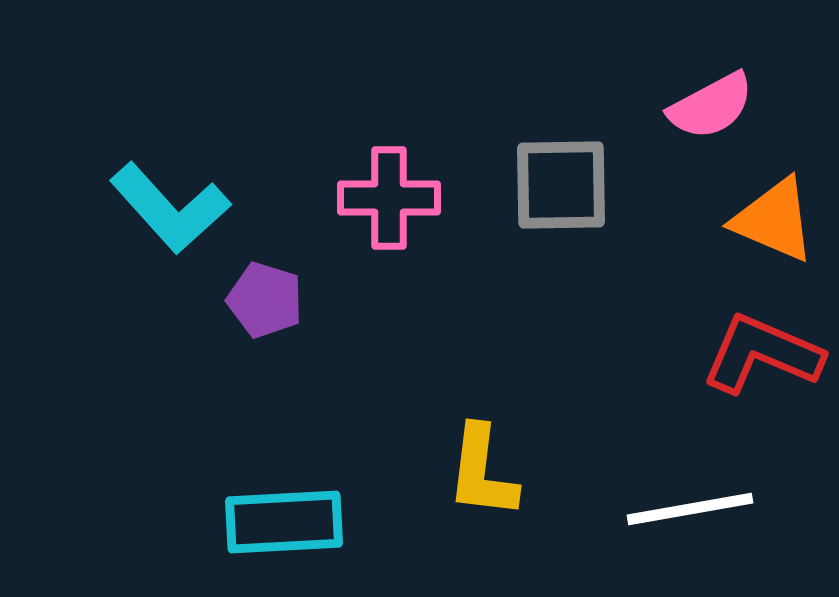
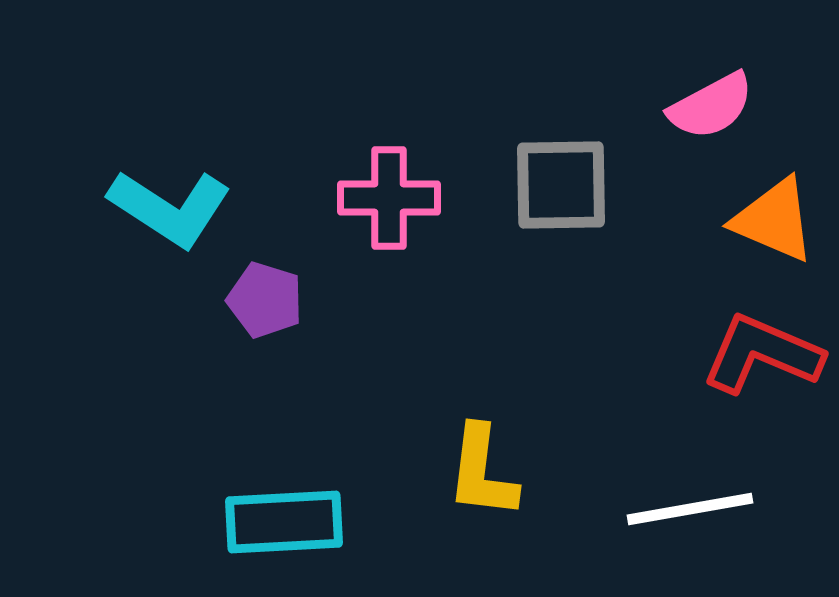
cyan L-shape: rotated 15 degrees counterclockwise
